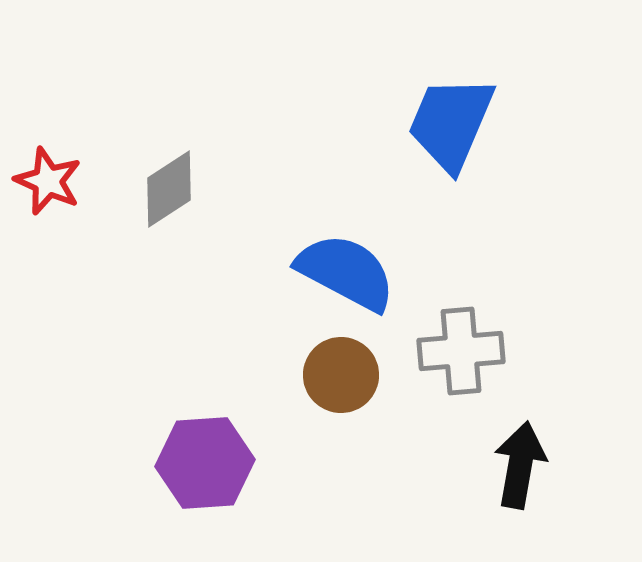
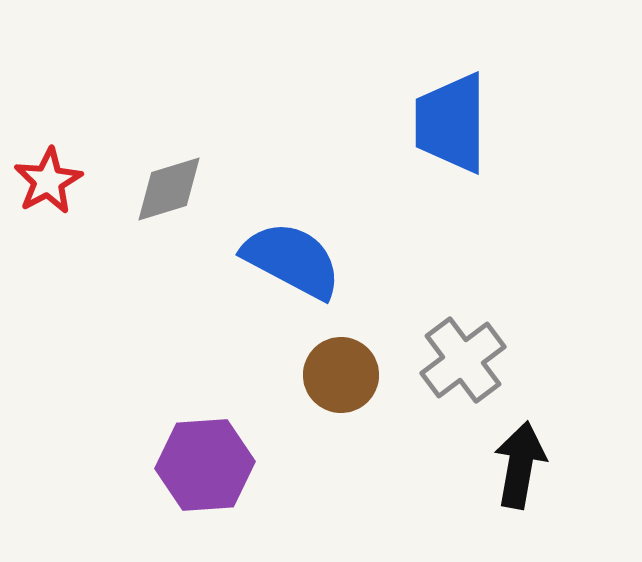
blue trapezoid: rotated 23 degrees counterclockwise
red star: rotated 20 degrees clockwise
gray diamond: rotated 16 degrees clockwise
blue semicircle: moved 54 px left, 12 px up
gray cross: moved 2 px right, 9 px down; rotated 32 degrees counterclockwise
purple hexagon: moved 2 px down
